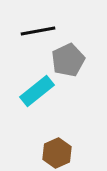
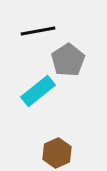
gray pentagon: rotated 8 degrees counterclockwise
cyan rectangle: moved 1 px right
